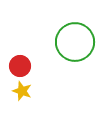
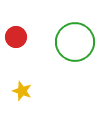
red circle: moved 4 px left, 29 px up
